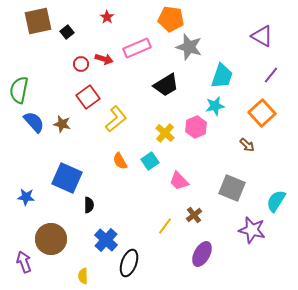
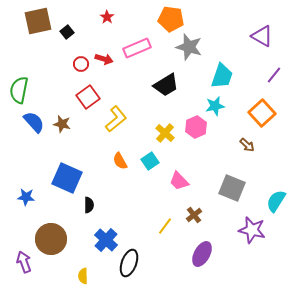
purple line: moved 3 px right
